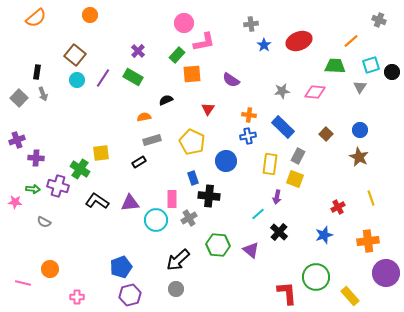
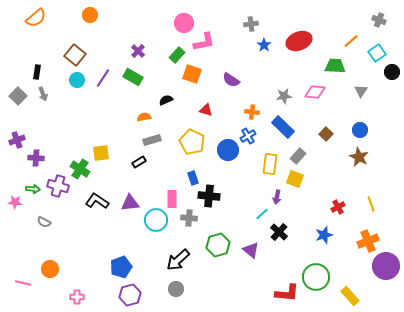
cyan square at (371, 65): moved 6 px right, 12 px up; rotated 18 degrees counterclockwise
orange square at (192, 74): rotated 24 degrees clockwise
gray triangle at (360, 87): moved 1 px right, 4 px down
gray star at (282, 91): moved 2 px right, 5 px down
gray square at (19, 98): moved 1 px left, 2 px up
red triangle at (208, 109): moved 2 px left, 1 px down; rotated 48 degrees counterclockwise
orange cross at (249, 115): moved 3 px right, 3 px up
blue cross at (248, 136): rotated 21 degrees counterclockwise
gray rectangle at (298, 156): rotated 14 degrees clockwise
blue circle at (226, 161): moved 2 px right, 11 px up
yellow line at (371, 198): moved 6 px down
cyan line at (258, 214): moved 4 px right
gray cross at (189, 218): rotated 35 degrees clockwise
orange cross at (368, 241): rotated 15 degrees counterclockwise
green hexagon at (218, 245): rotated 20 degrees counterclockwise
purple circle at (386, 273): moved 7 px up
red L-shape at (287, 293): rotated 100 degrees clockwise
